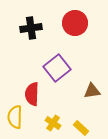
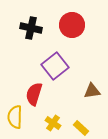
red circle: moved 3 px left, 2 px down
black cross: rotated 20 degrees clockwise
purple square: moved 2 px left, 2 px up
red semicircle: moved 2 px right; rotated 15 degrees clockwise
